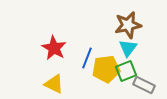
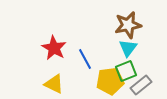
blue line: moved 2 px left, 1 px down; rotated 50 degrees counterclockwise
yellow pentagon: moved 4 px right, 12 px down
gray rectangle: moved 3 px left; rotated 65 degrees counterclockwise
